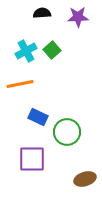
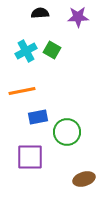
black semicircle: moved 2 px left
green square: rotated 18 degrees counterclockwise
orange line: moved 2 px right, 7 px down
blue rectangle: rotated 36 degrees counterclockwise
purple square: moved 2 px left, 2 px up
brown ellipse: moved 1 px left
